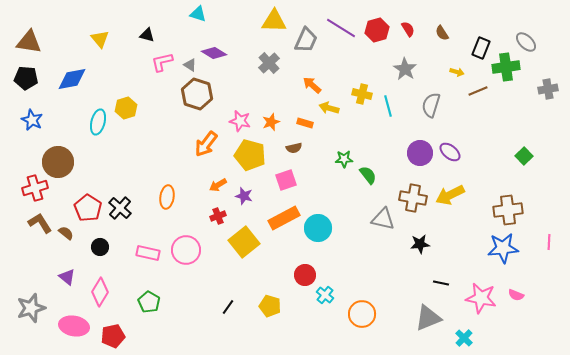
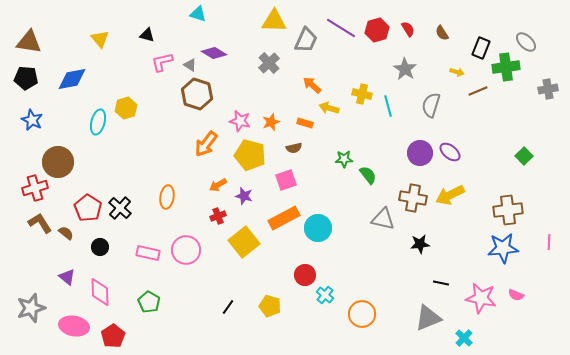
pink diamond at (100, 292): rotated 32 degrees counterclockwise
red pentagon at (113, 336): rotated 20 degrees counterclockwise
